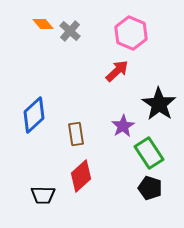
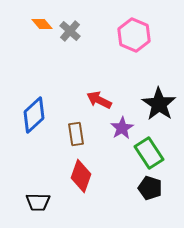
orange diamond: moved 1 px left
pink hexagon: moved 3 px right, 2 px down
red arrow: moved 18 px left, 29 px down; rotated 110 degrees counterclockwise
purple star: moved 1 px left, 2 px down
red diamond: rotated 28 degrees counterclockwise
black trapezoid: moved 5 px left, 7 px down
